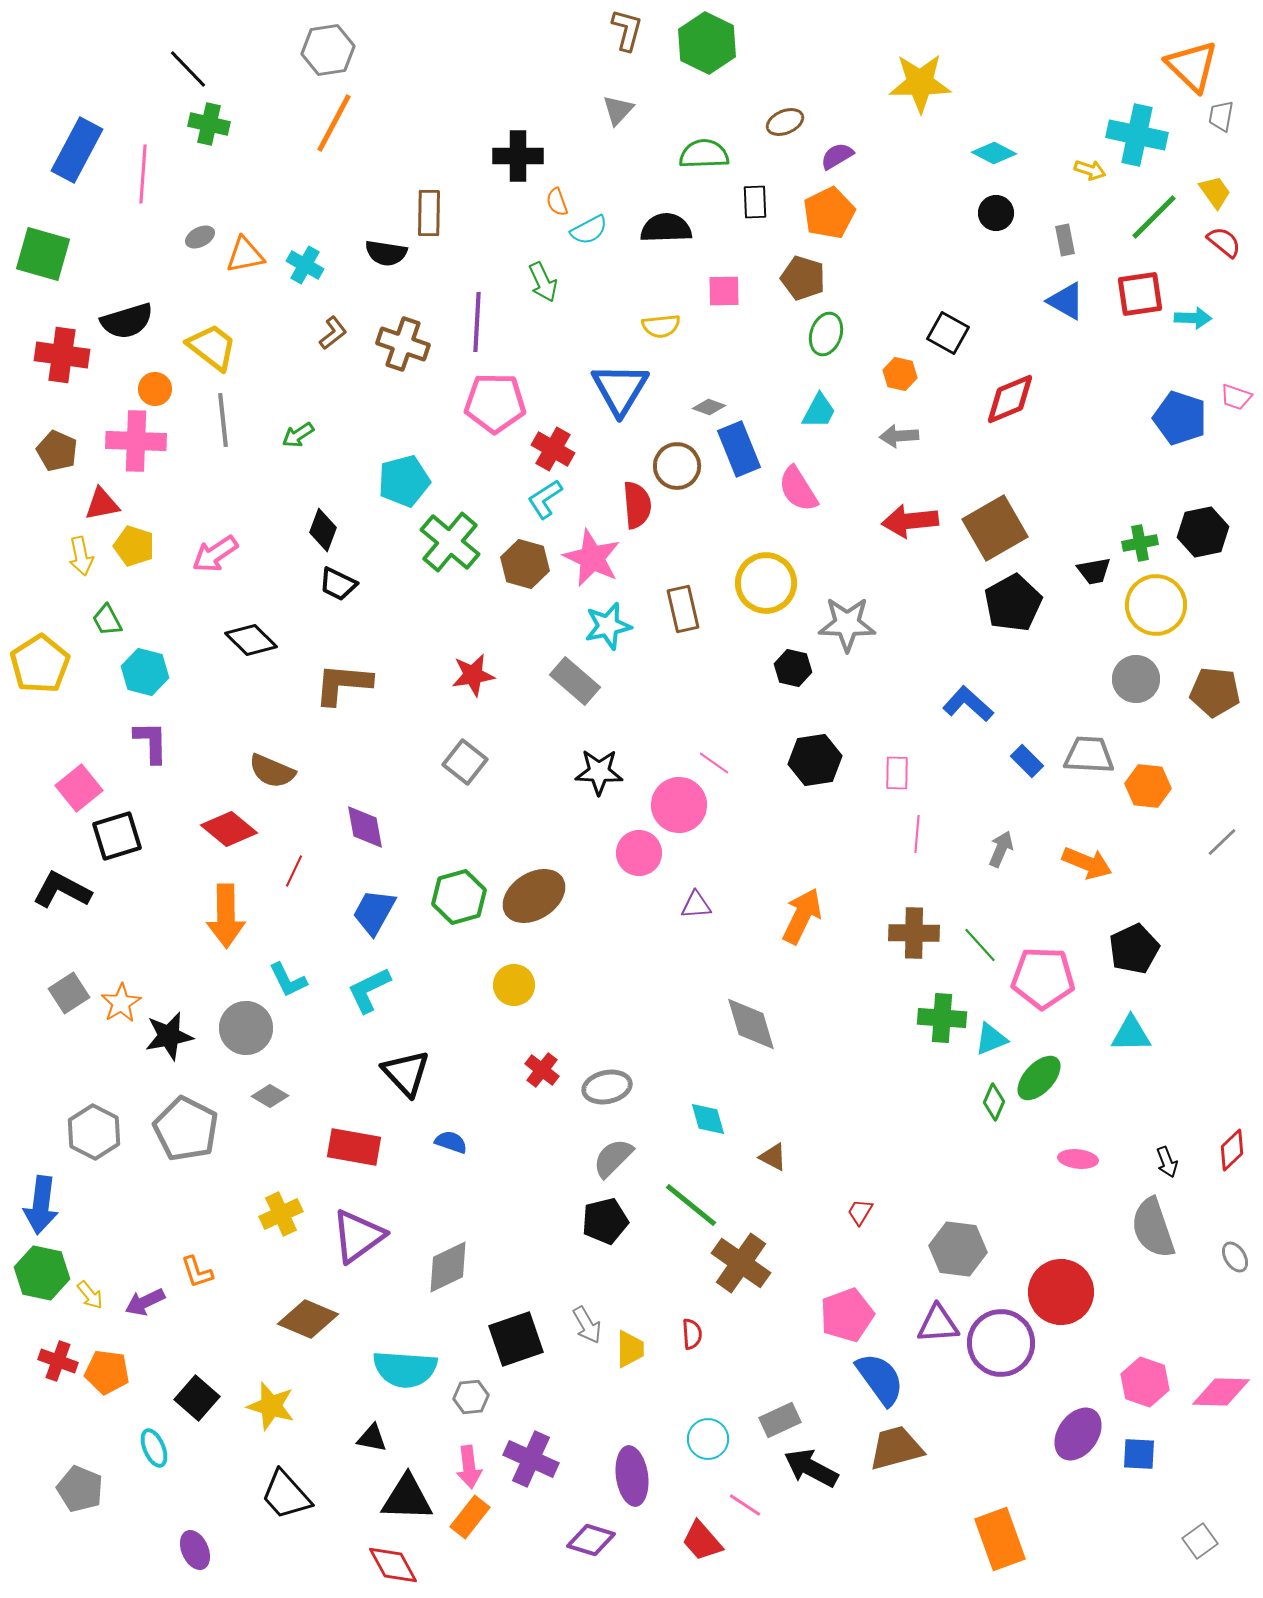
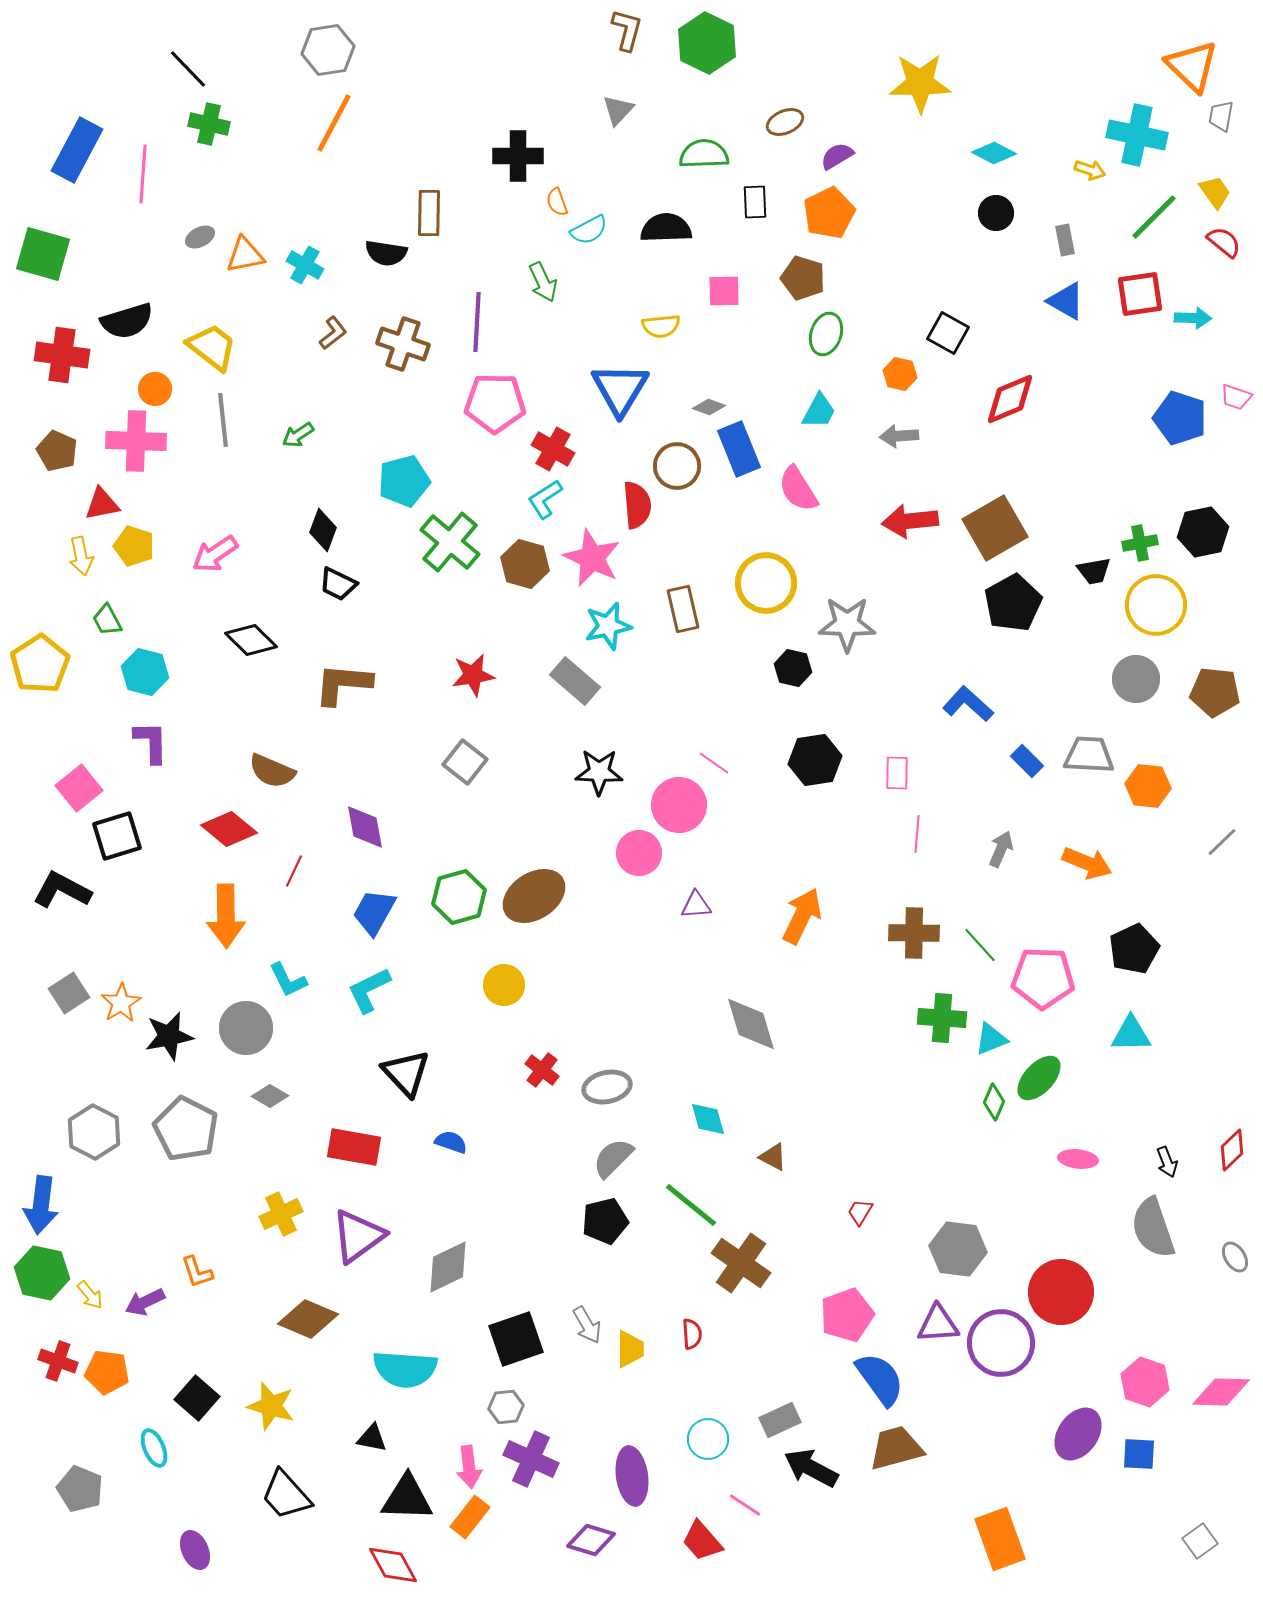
yellow circle at (514, 985): moved 10 px left
gray hexagon at (471, 1397): moved 35 px right, 10 px down
